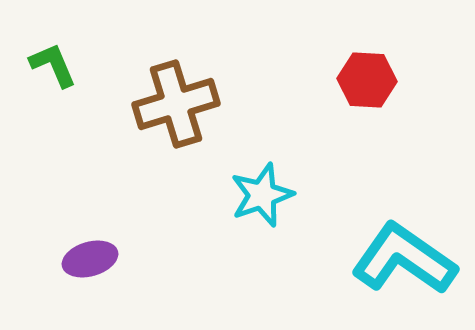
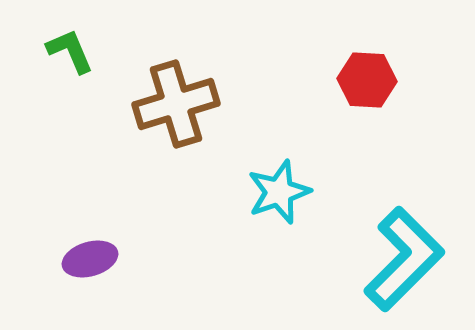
green L-shape: moved 17 px right, 14 px up
cyan star: moved 17 px right, 3 px up
cyan L-shape: rotated 100 degrees clockwise
